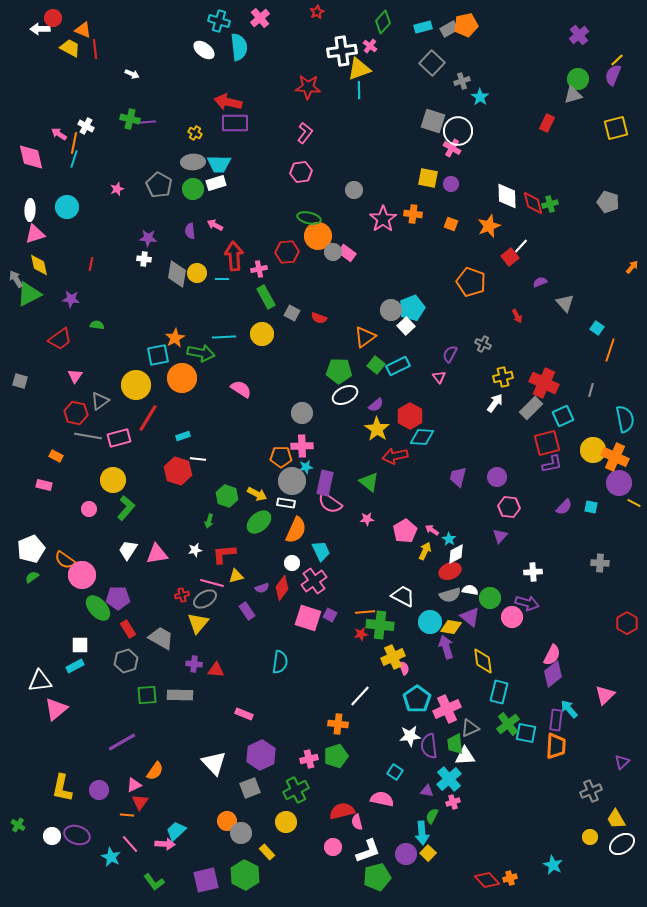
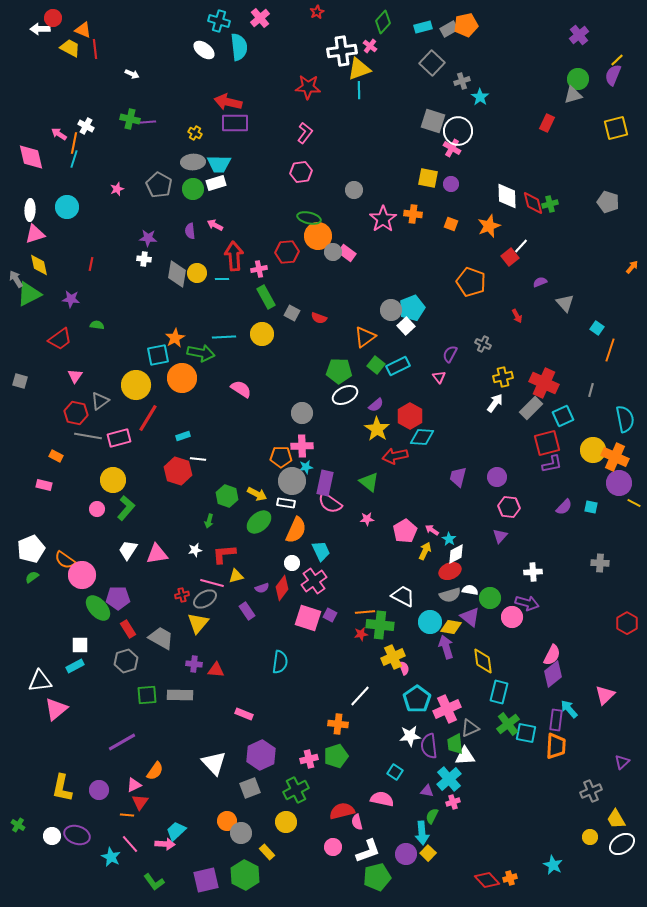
pink circle at (89, 509): moved 8 px right
